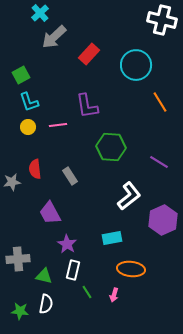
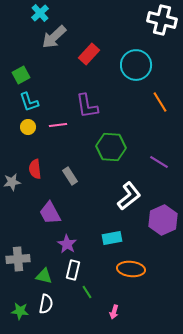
pink arrow: moved 17 px down
